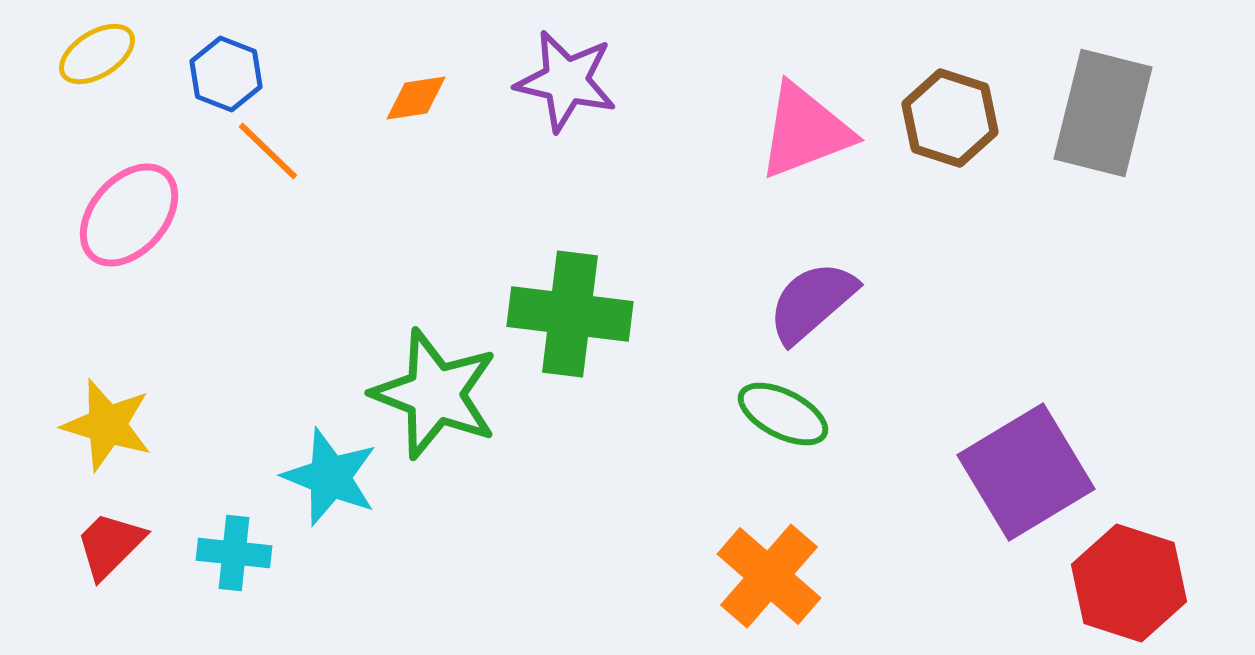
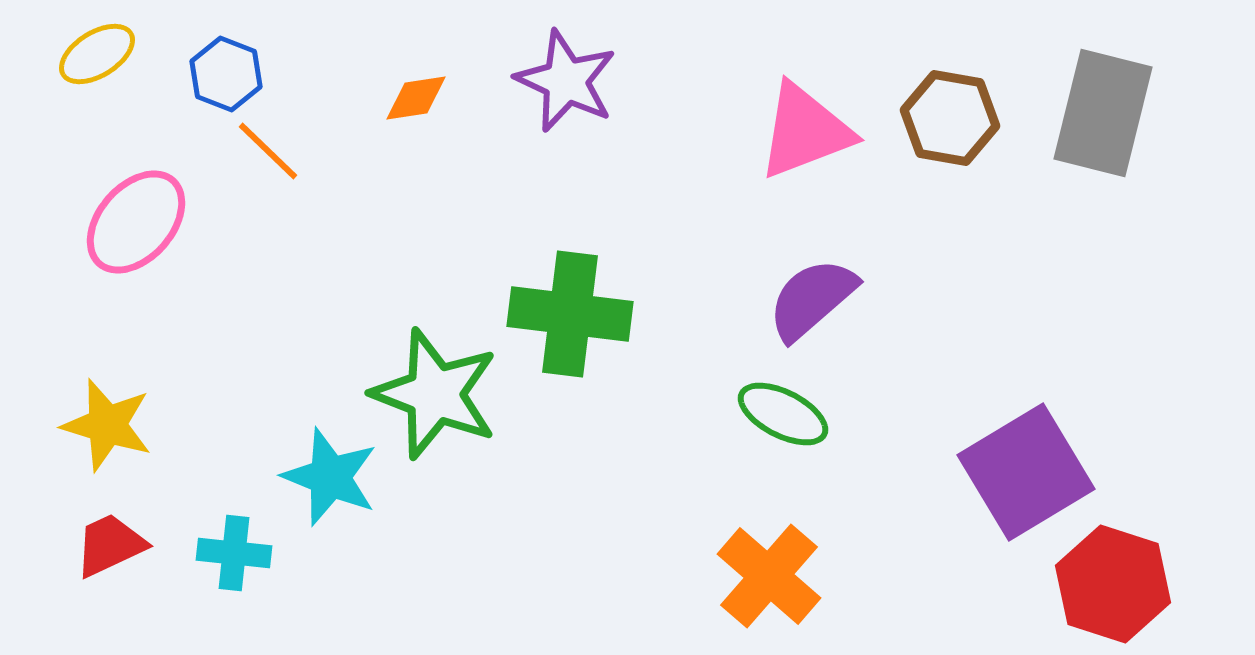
purple star: rotated 12 degrees clockwise
brown hexagon: rotated 8 degrees counterclockwise
pink ellipse: moved 7 px right, 7 px down
purple semicircle: moved 3 px up
red trapezoid: rotated 20 degrees clockwise
red hexagon: moved 16 px left, 1 px down
